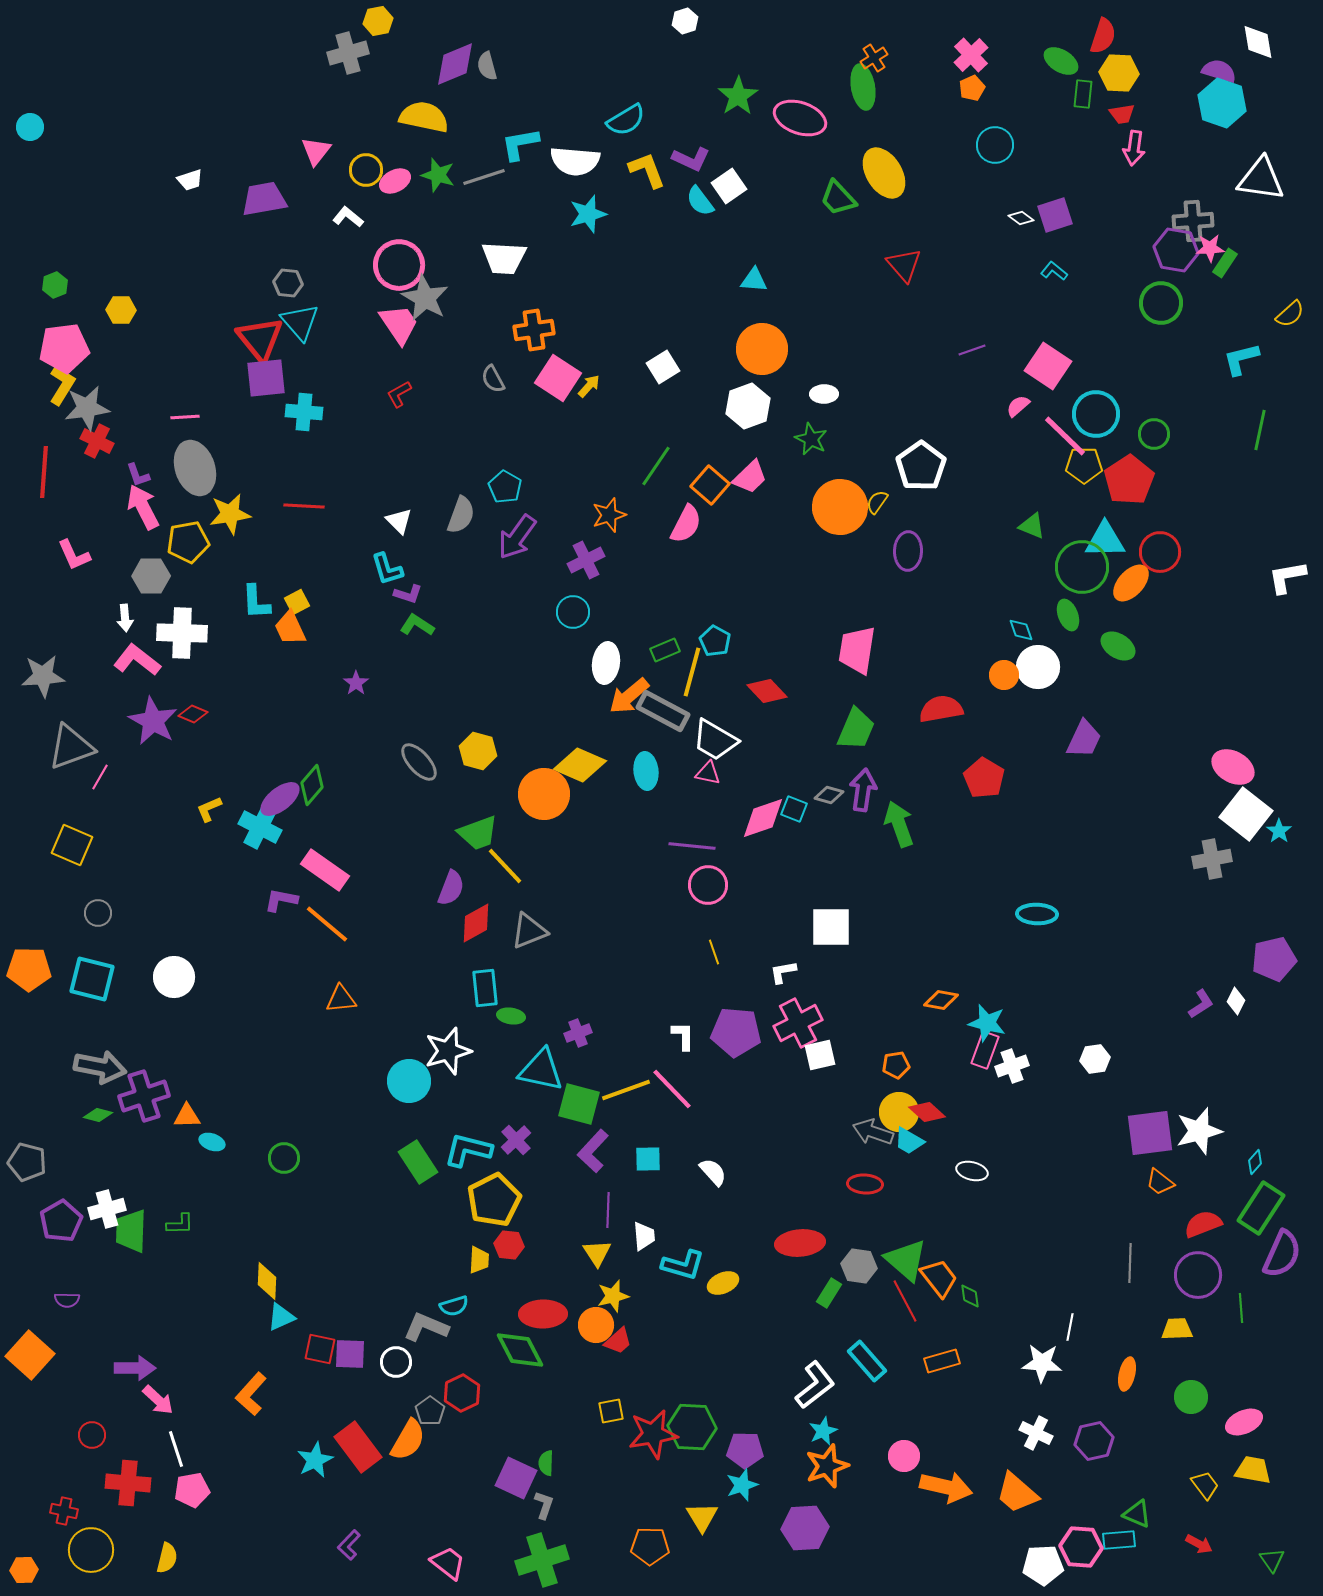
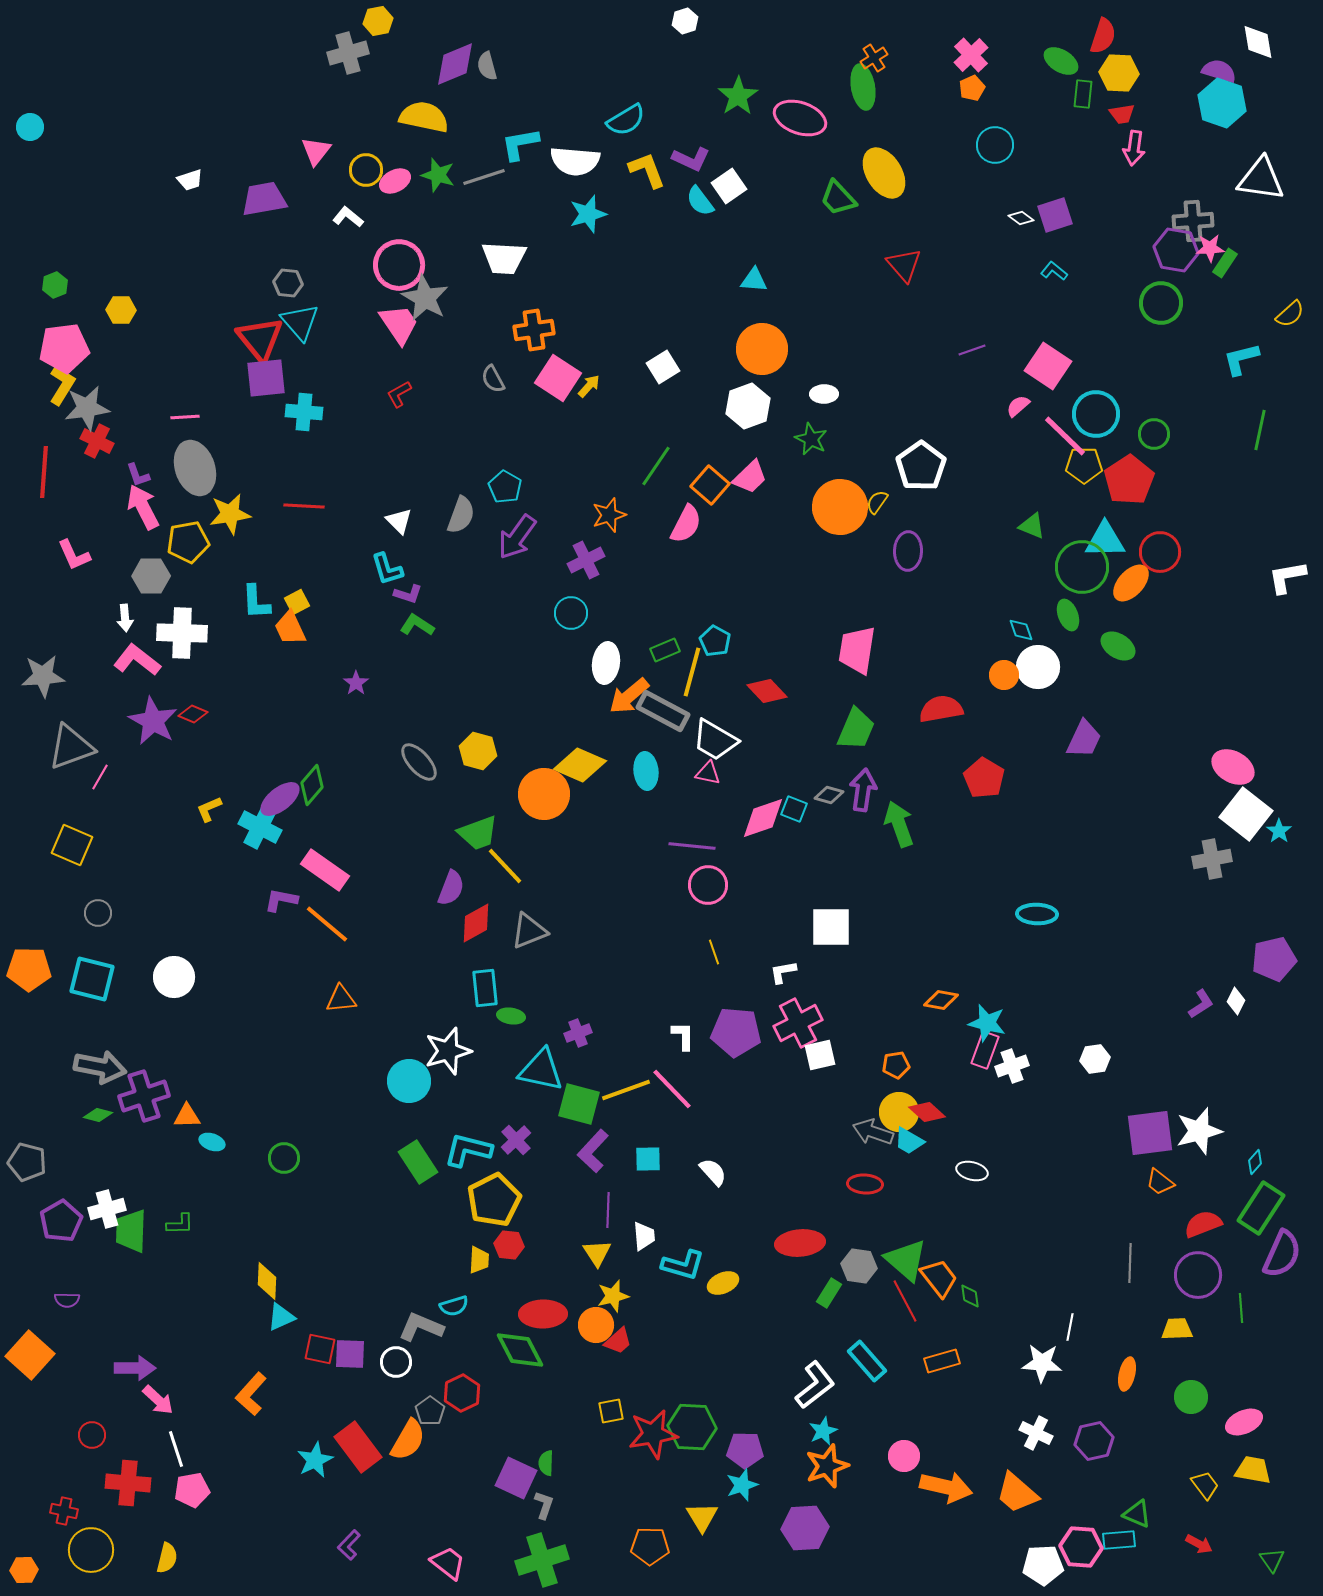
cyan circle at (573, 612): moved 2 px left, 1 px down
gray L-shape at (426, 1327): moved 5 px left
